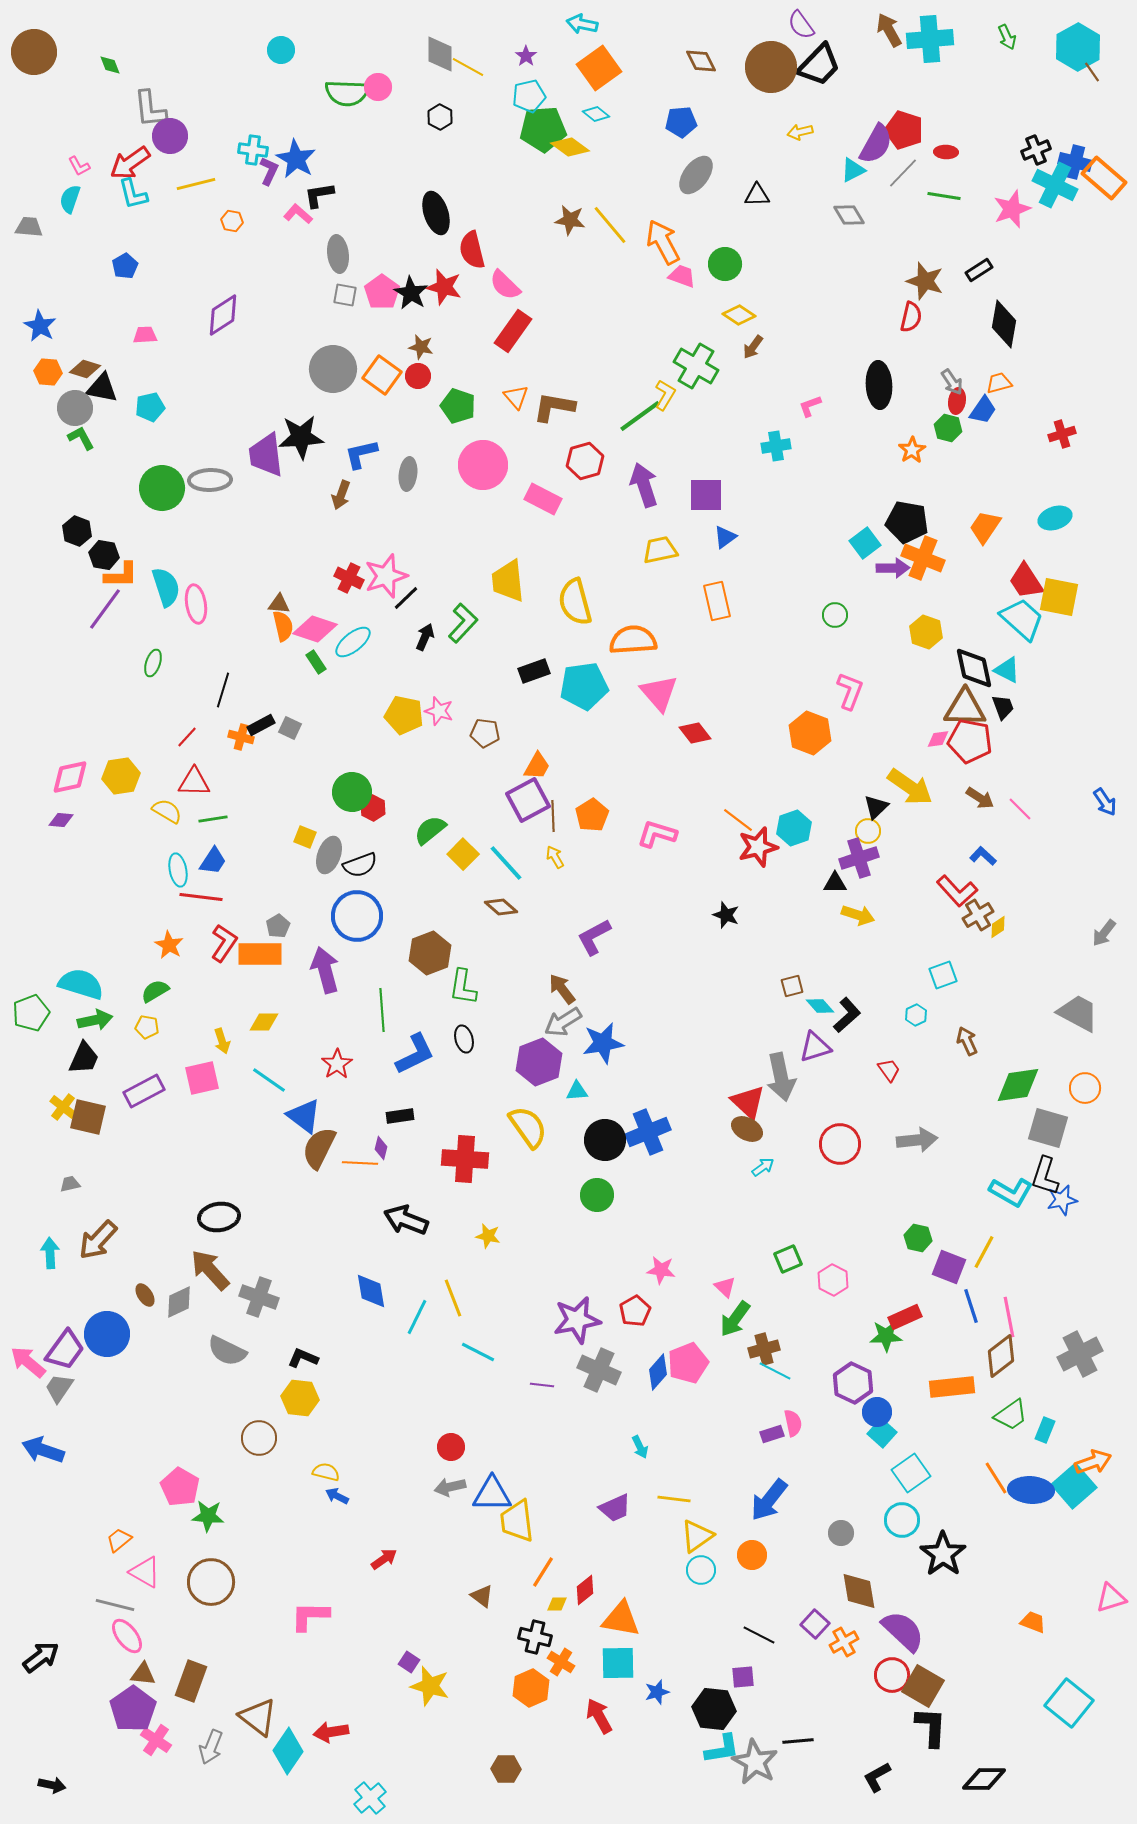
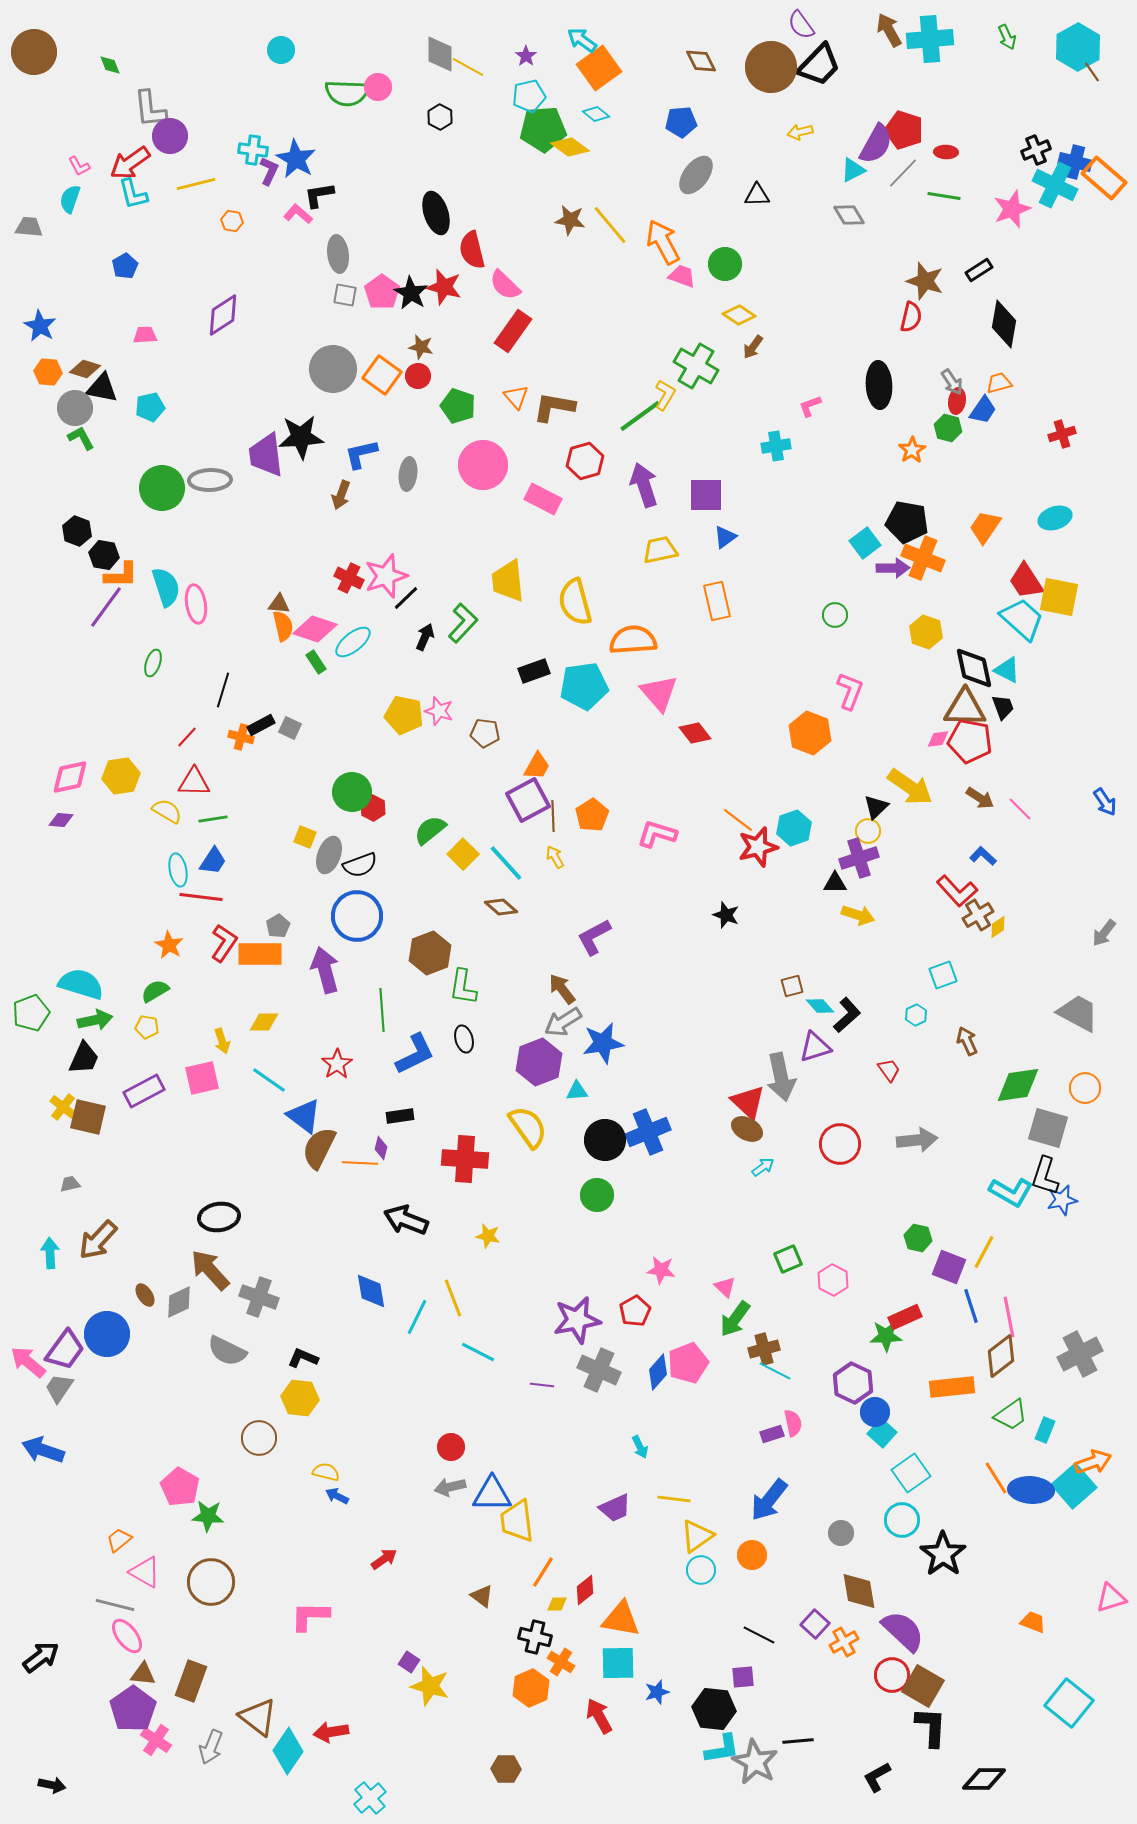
cyan arrow at (582, 24): moved 16 px down; rotated 24 degrees clockwise
purple line at (105, 609): moved 1 px right, 2 px up
blue circle at (877, 1412): moved 2 px left
